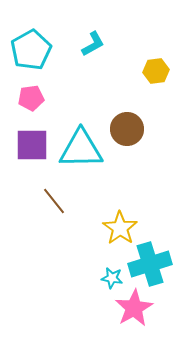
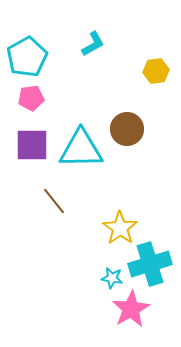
cyan pentagon: moved 4 px left, 7 px down
pink star: moved 3 px left, 1 px down
